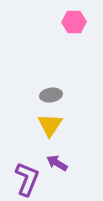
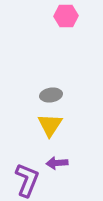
pink hexagon: moved 8 px left, 6 px up
purple arrow: rotated 35 degrees counterclockwise
purple L-shape: moved 1 px down
